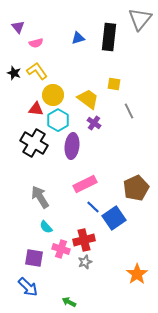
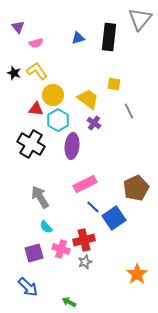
black cross: moved 3 px left, 1 px down
purple square: moved 5 px up; rotated 24 degrees counterclockwise
